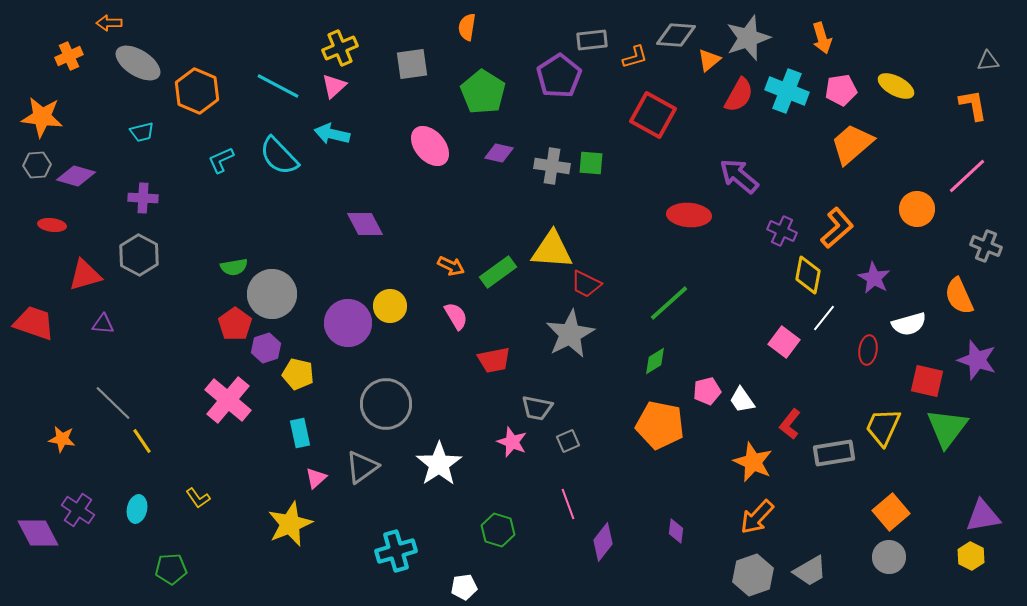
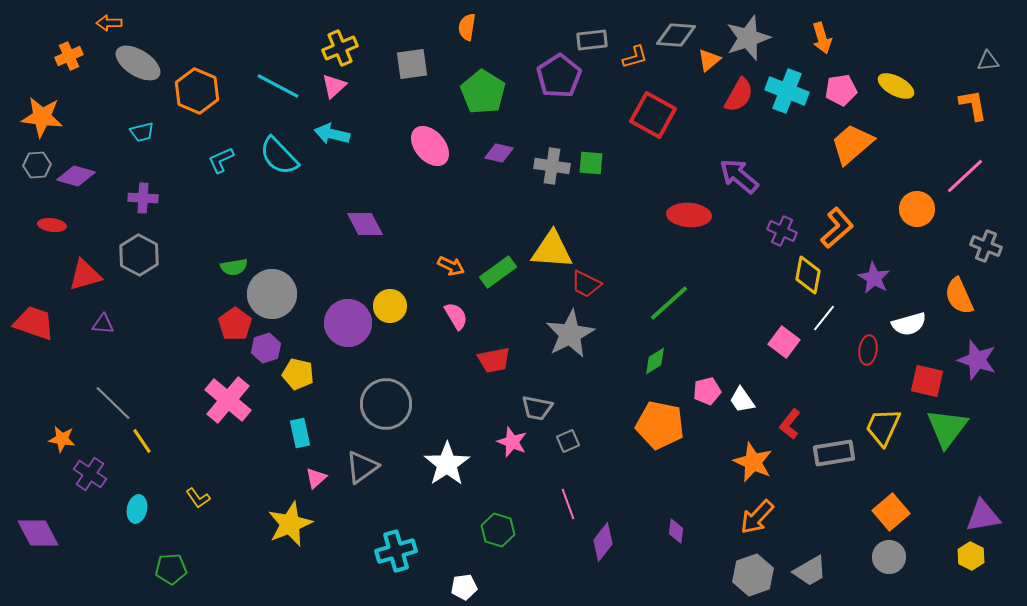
pink line at (967, 176): moved 2 px left
white star at (439, 464): moved 8 px right
purple cross at (78, 510): moved 12 px right, 36 px up
